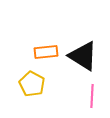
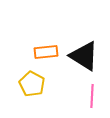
black triangle: moved 1 px right
